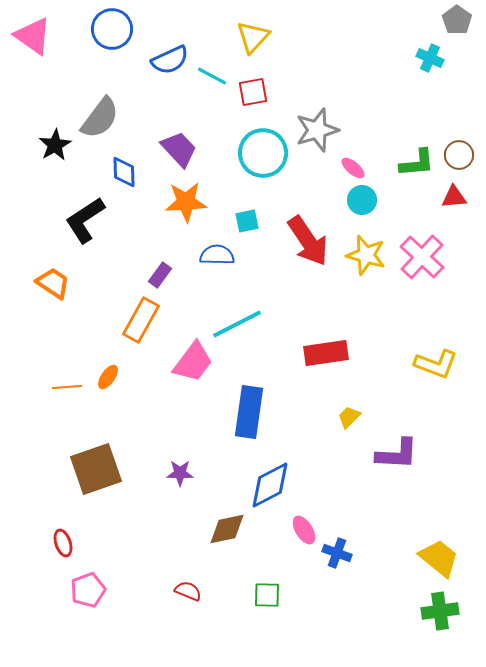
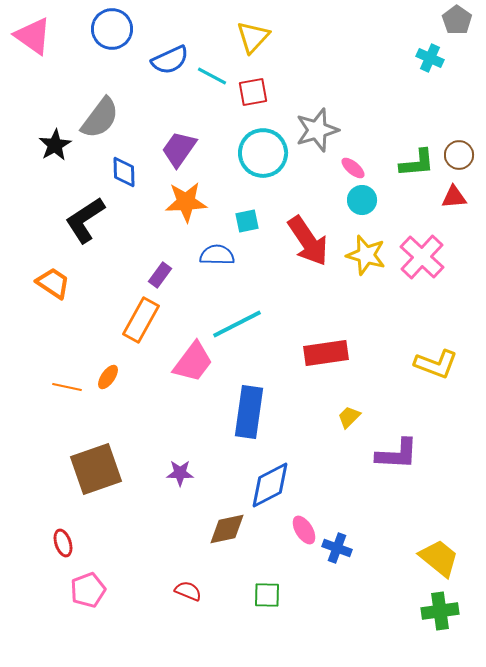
purple trapezoid at (179, 149): rotated 102 degrees counterclockwise
orange line at (67, 387): rotated 16 degrees clockwise
blue cross at (337, 553): moved 5 px up
